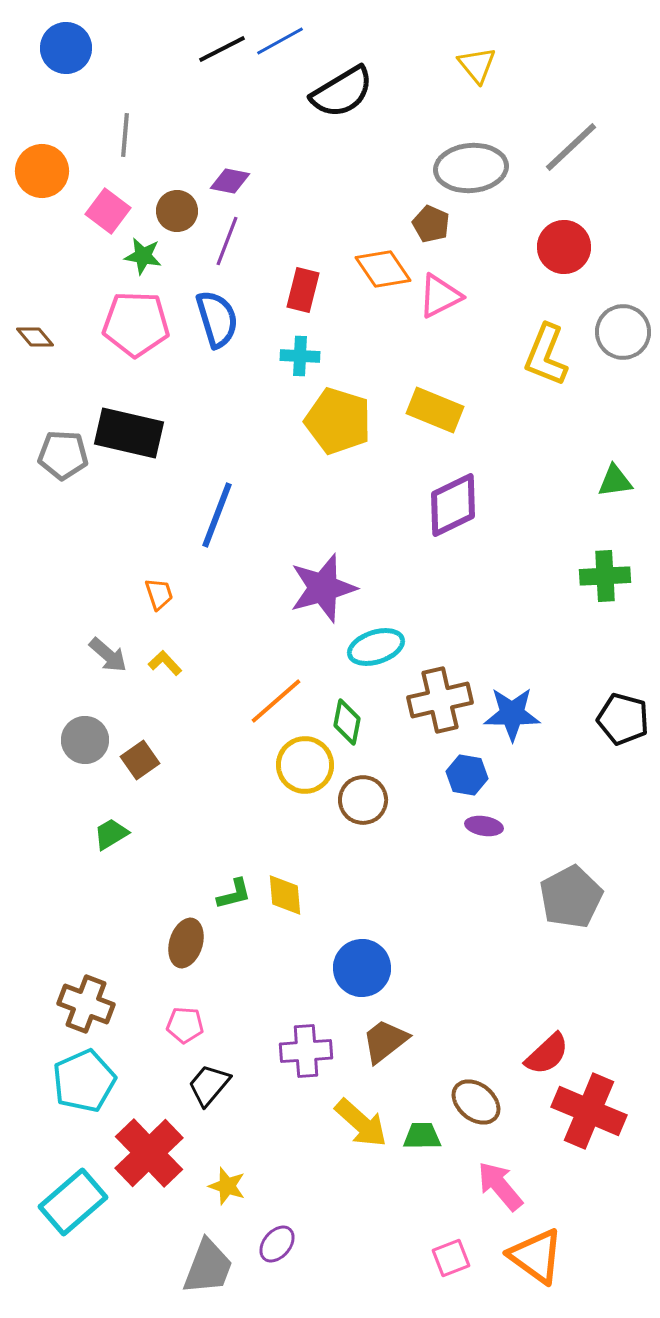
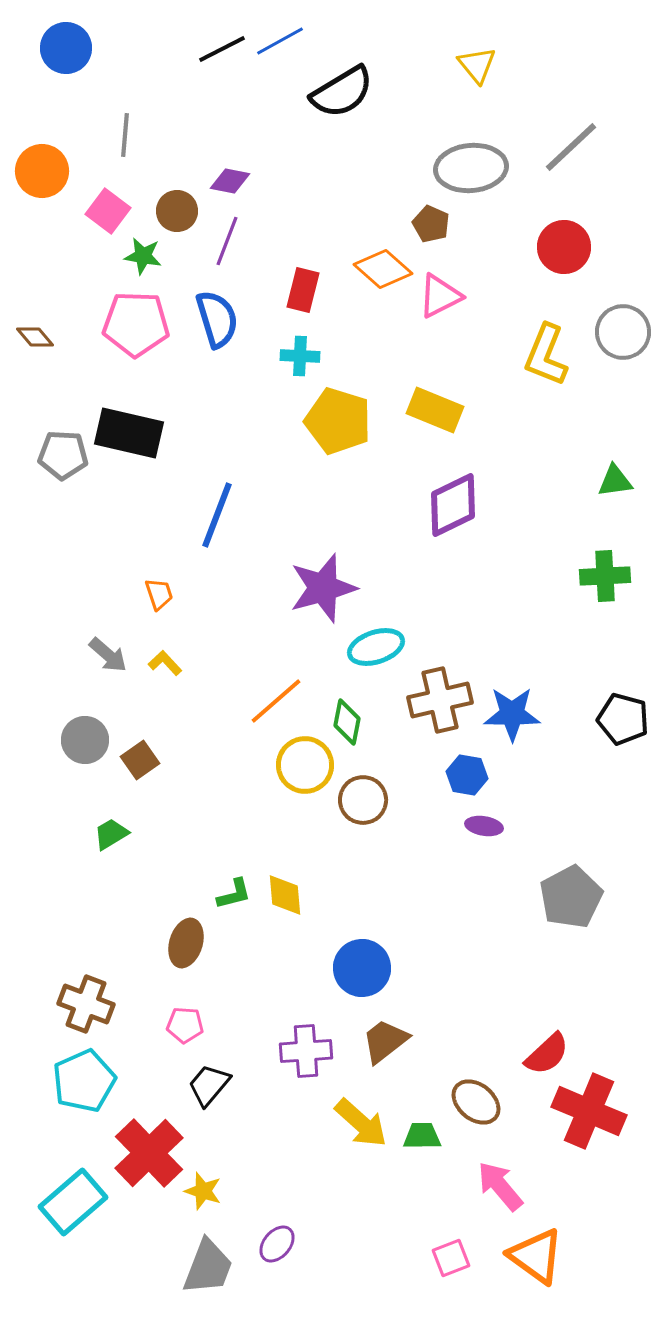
orange diamond at (383, 269): rotated 14 degrees counterclockwise
yellow star at (227, 1186): moved 24 px left, 5 px down
